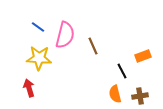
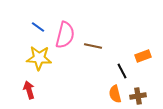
brown line: rotated 54 degrees counterclockwise
red arrow: moved 2 px down
brown cross: moved 2 px left
